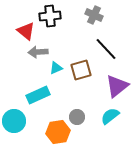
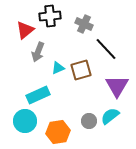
gray cross: moved 10 px left, 9 px down
red triangle: moved 1 px left, 1 px up; rotated 42 degrees clockwise
gray arrow: rotated 66 degrees counterclockwise
cyan triangle: moved 2 px right
purple triangle: rotated 20 degrees counterclockwise
gray circle: moved 12 px right, 4 px down
cyan circle: moved 11 px right
